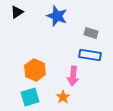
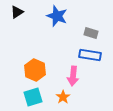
cyan square: moved 3 px right
